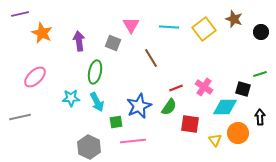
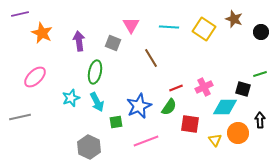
yellow square: rotated 20 degrees counterclockwise
pink cross: rotated 30 degrees clockwise
cyan star: rotated 18 degrees counterclockwise
black arrow: moved 3 px down
pink line: moved 13 px right; rotated 15 degrees counterclockwise
